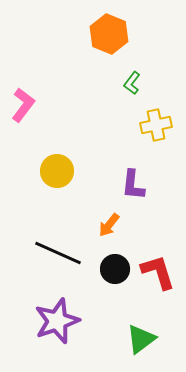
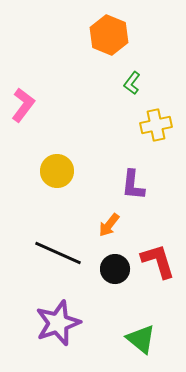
orange hexagon: moved 1 px down
red L-shape: moved 11 px up
purple star: moved 1 px right, 2 px down
green triangle: rotated 44 degrees counterclockwise
